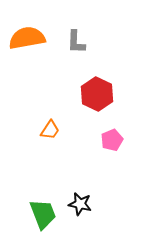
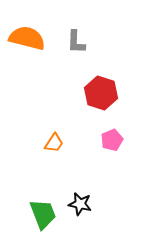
orange semicircle: rotated 24 degrees clockwise
red hexagon: moved 4 px right, 1 px up; rotated 8 degrees counterclockwise
orange trapezoid: moved 4 px right, 13 px down
